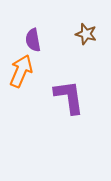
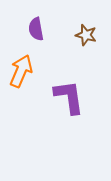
brown star: moved 1 px down
purple semicircle: moved 3 px right, 11 px up
